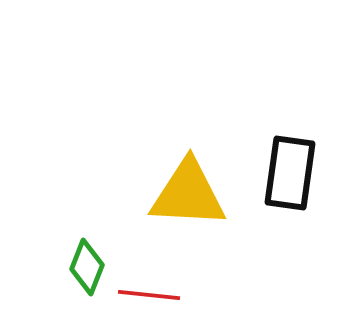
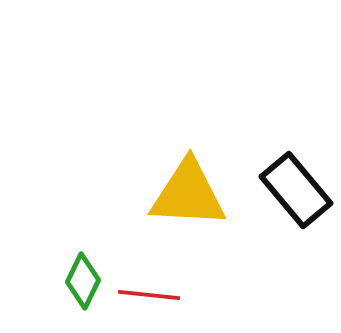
black rectangle: moved 6 px right, 17 px down; rotated 48 degrees counterclockwise
green diamond: moved 4 px left, 14 px down; rotated 4 degrees clockwise
